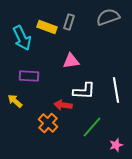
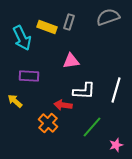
white line: rotated 25 degrees clockwise
